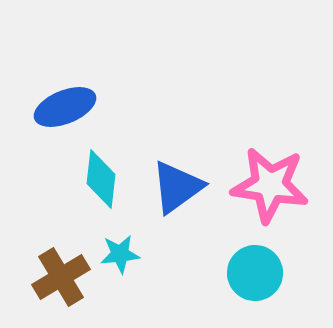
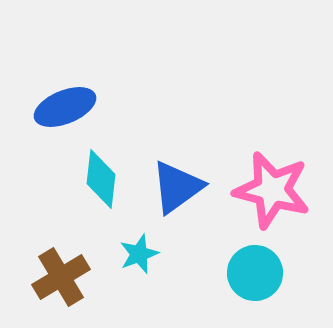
pink star: moved 2 px right, 5 px down; rotated 6 degrees clockwise
cyan star: moved 19 px right; rotated 15 degrees counterclockwise
